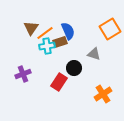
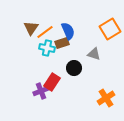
orange line: moved 1 px up
brown rectangle: moved 2 px right, 1 px down
cyan cross: moved 2 px down; rotated 21 degrees clockwise
purple cross: moved 18 px right, 17 px down
red rectangle: moved 7 px left
orange cross: moved 3 px right, 4 px down
